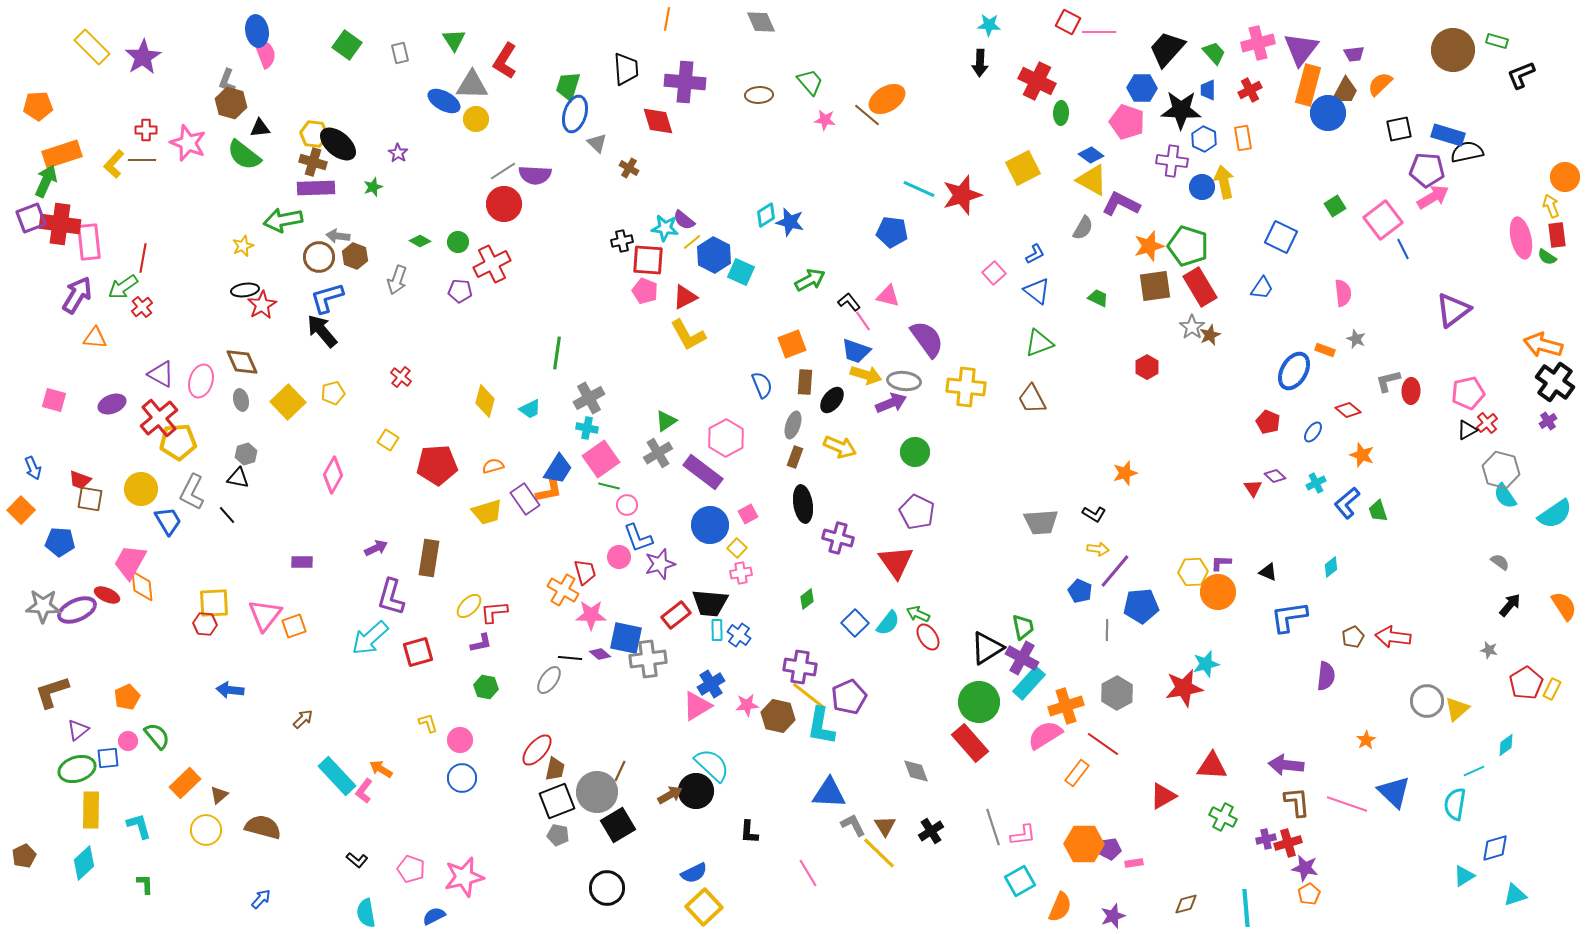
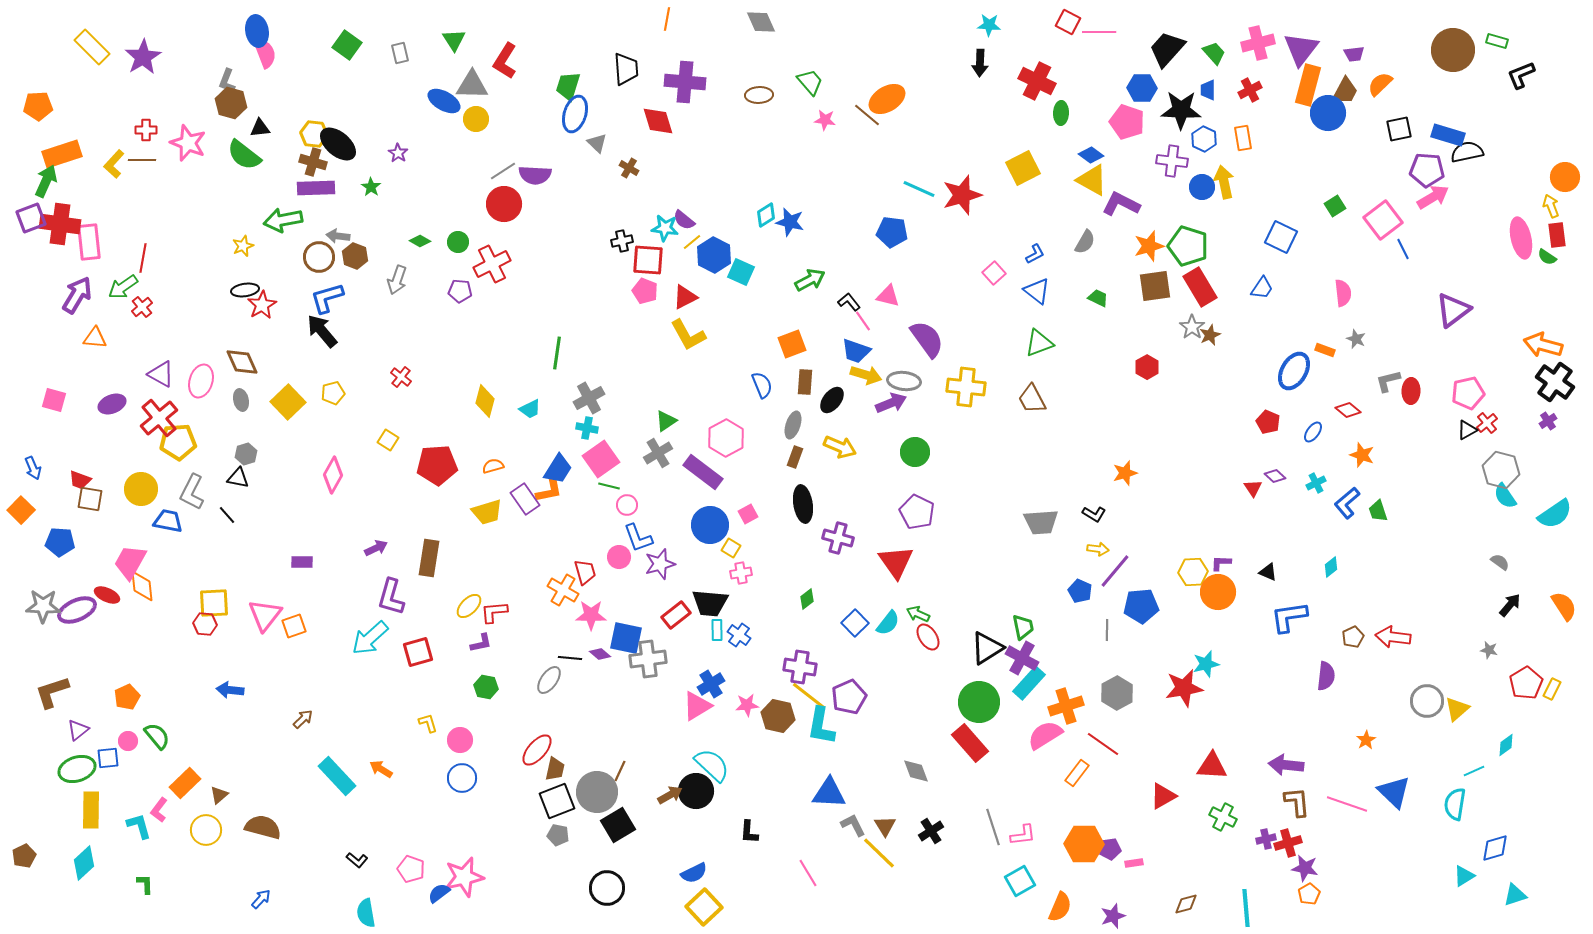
green star at (373, 187): moved 2 px left; rotated 18 degrees counterclockwise
gray semicircle at (1083, 228): moved 2 px right, 14 px down
blue trapezoid at (168, 521): rotated 48 degrees counterclockwise
yellow square at (737, 548): moved 6 px left; rotated 12 degrees counterclockwise
pink L-shape at (364, 791): moved 205 px left, 19 px down
blue semicircle at (434, 916): moved 5 px right, 23 px up; rotated 10 degrees counterclockwise
